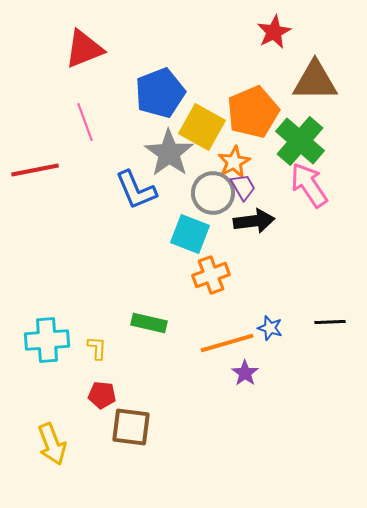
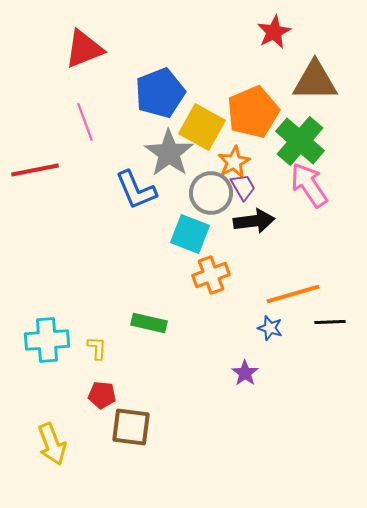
gray circle: moved 2 px left
orange line: moved 66 px right, 49 px up
